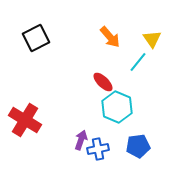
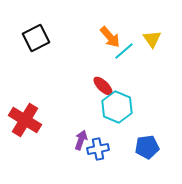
cyan line: moved 14 px left, 11 px up; rotated 10 degrees clockwise
red ellipse: moved 4 px down
blue pentagon: moved 9 px right, 1 px down
